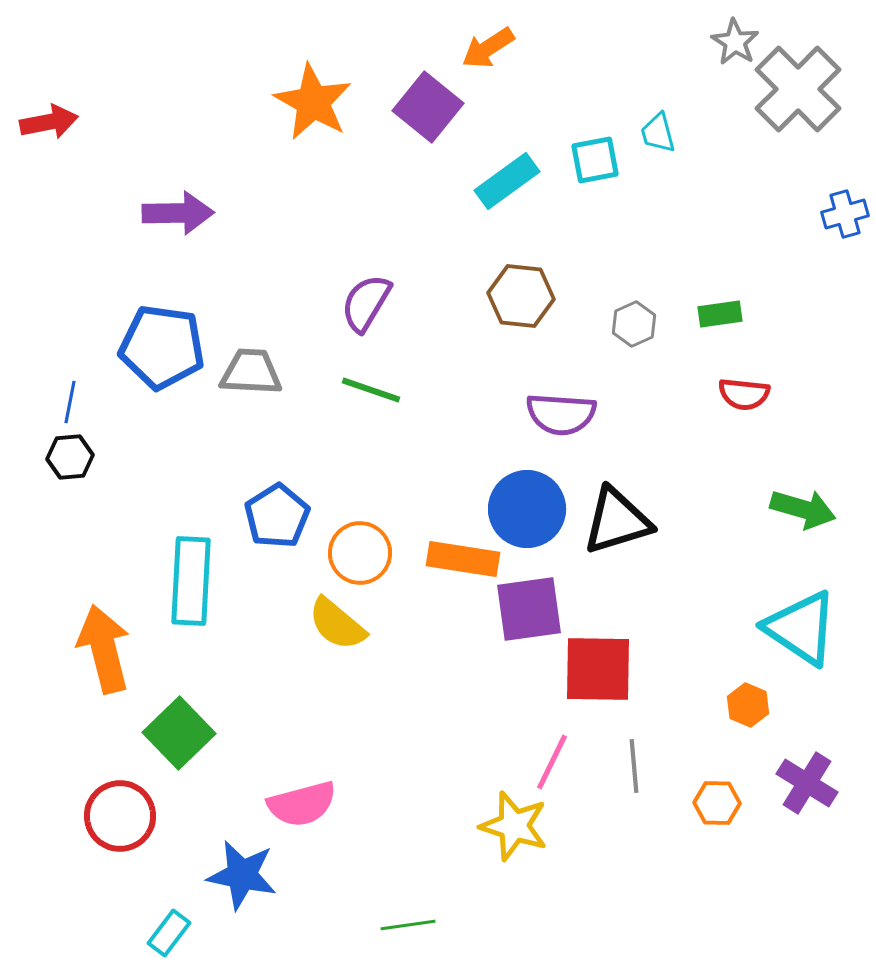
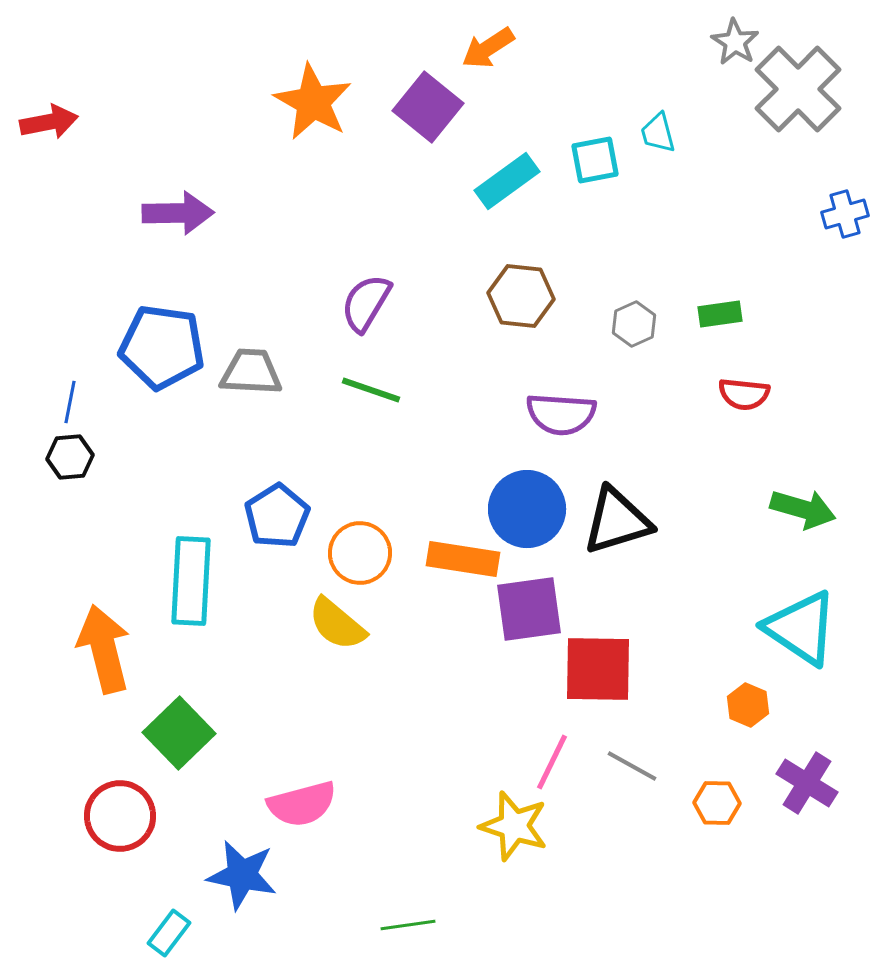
gray line at (634, 766): moved 2 px left; rotated 56 degrees counterclockwise
